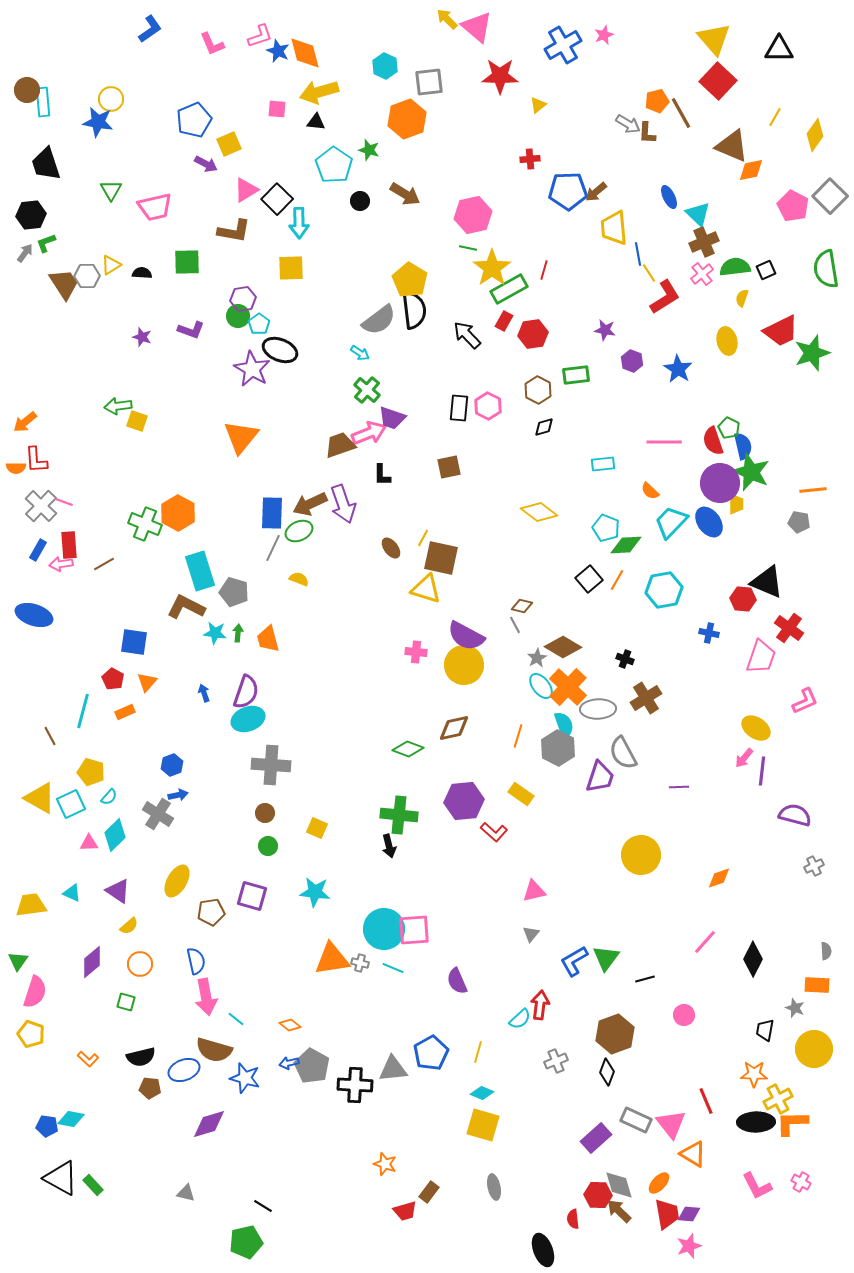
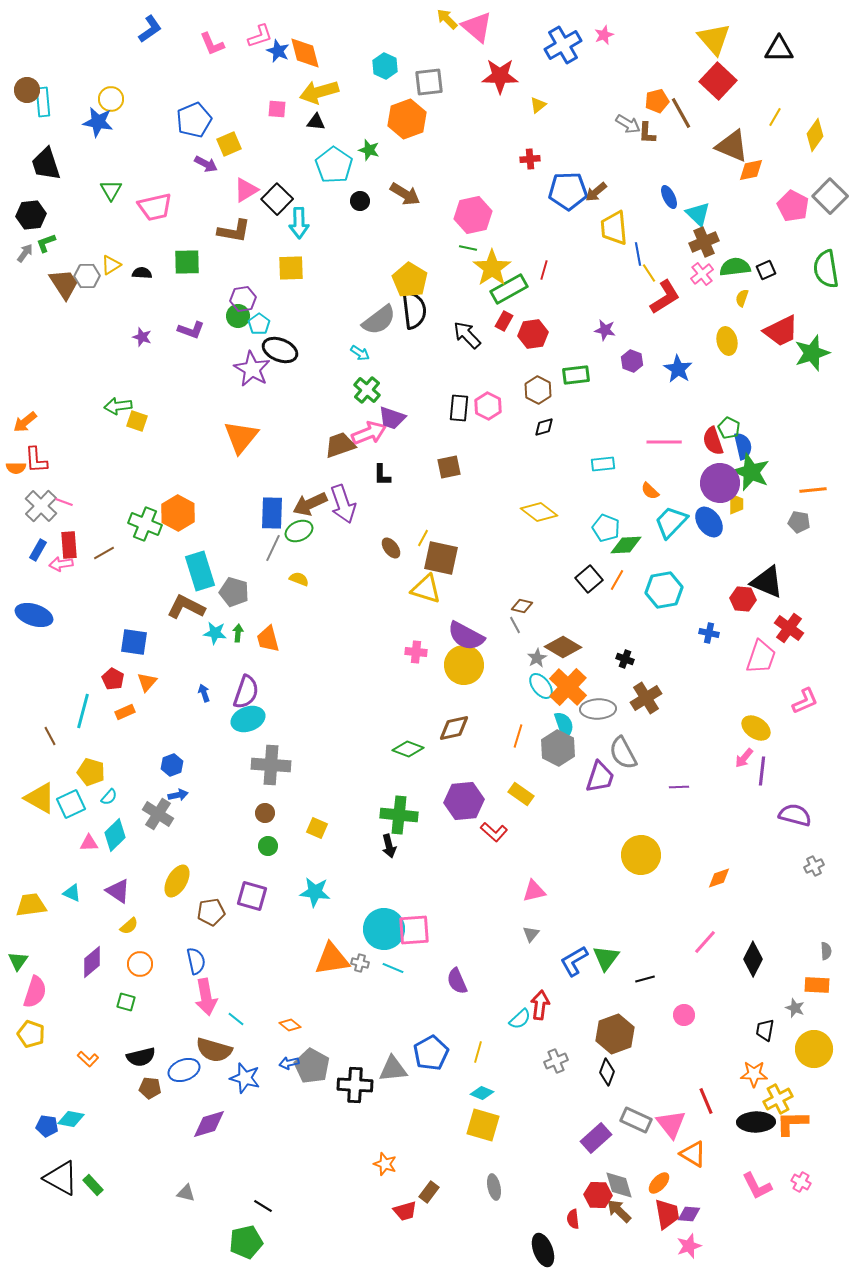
brown line at (104, 564): moved 11 px up
